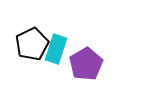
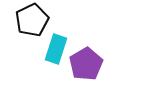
black pentagon: moved 24 px up
